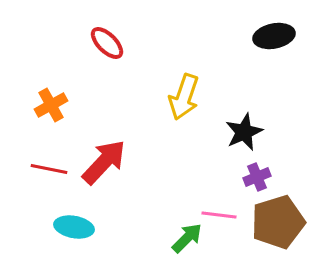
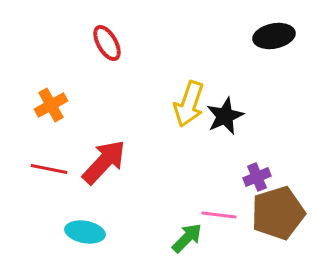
red ellipse: rotated 15 degrees clockwise
yellow arrow: moved 5 px right, 7 px down
black star: moved 19 px left, 16 px up
brown pentagon: moved 9 px up
cyan ellipse: moved 11 px right, 5 px down
